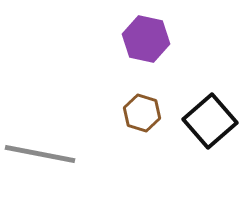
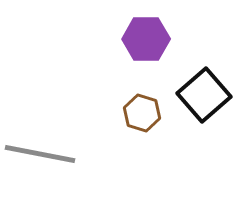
purple hexagon: rotated 12 degrees counterclockwise
black square: moved 6 px left, 26 px up
